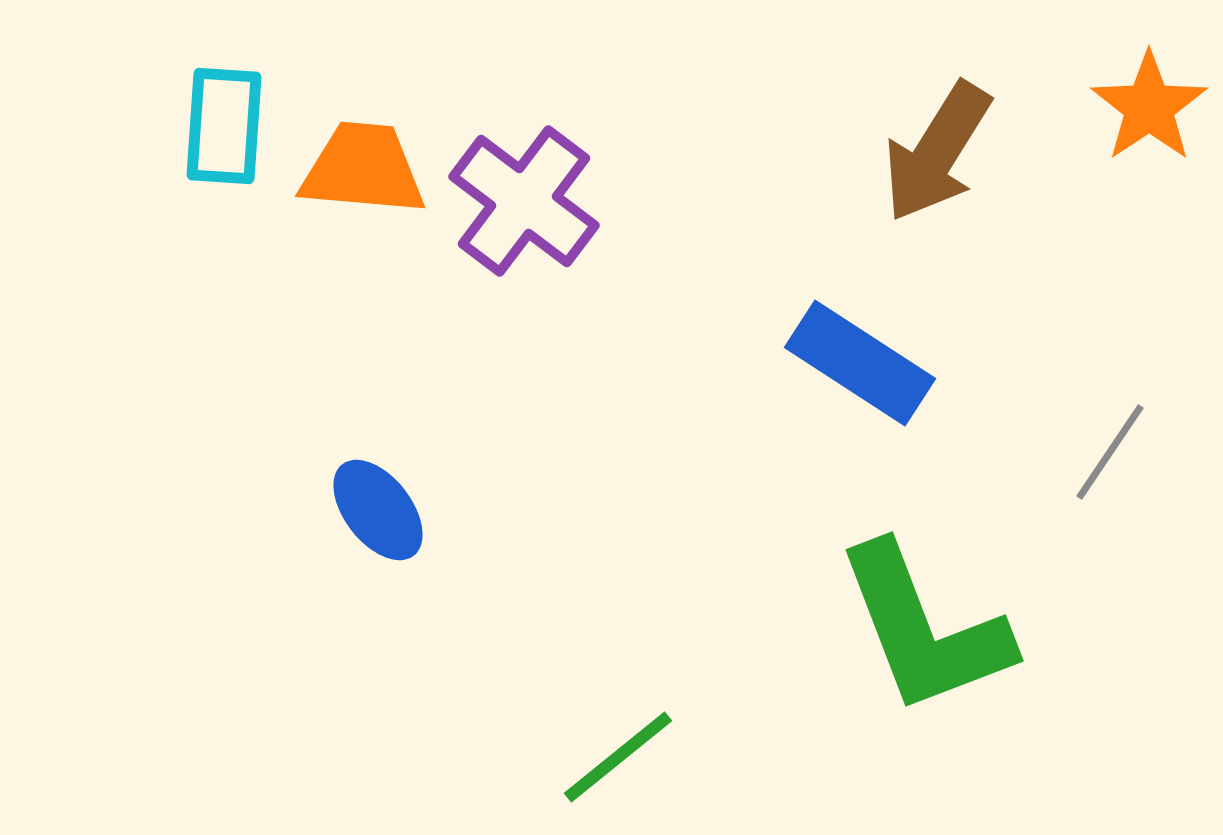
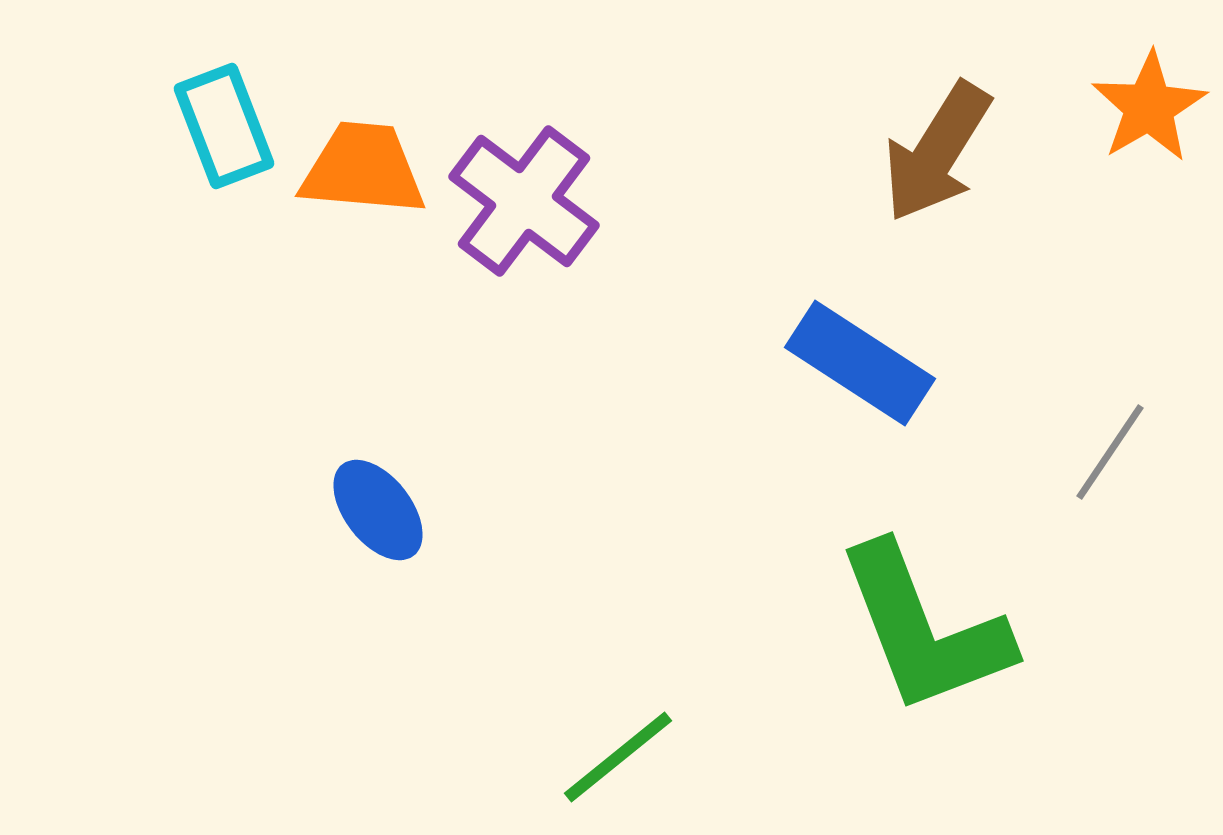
orange star: rotated 4 degrees clockwise
cyan rectangle: rotated 25 degrees counterclockwise
